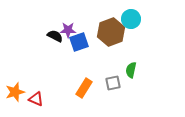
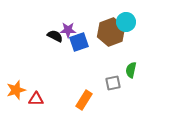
cyan circle: moved 5 px left, 3 px down
orange rectangle: moved 12 px down
orange star: moved 1 px right, 2 px up
red triangle: rotated 21 degrees counterclockwise
